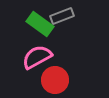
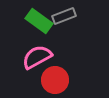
gray rectangle: moved 2 px right
green rectangle: moved 1 px left, 3 px up
